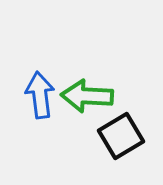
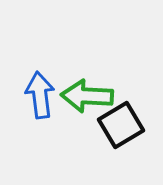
black square: moved 11 px up
